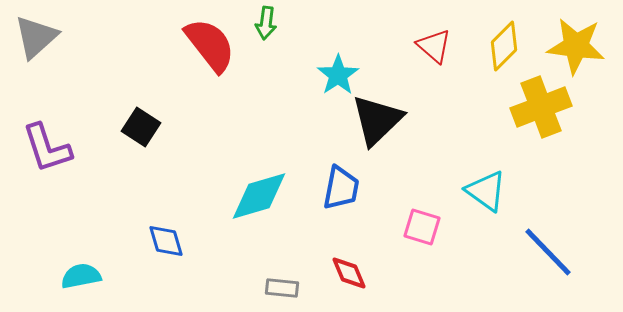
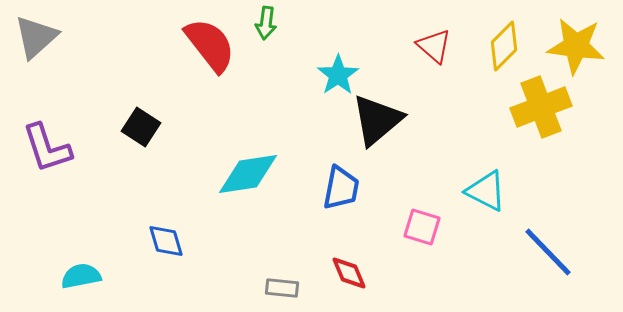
black triangle: rotated 4 degrees clockwise
cyan triangle: rotated 9 degrees counterclockwise
cyan diamond: moved 11 px left, 22 px up; rotated 8 degrees clockwise
